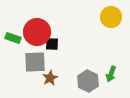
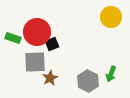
black square: rotated 24 degrees counterclockwise
